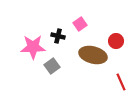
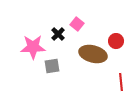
pink square: moved 3 px left; rotated 16 degrees counterclockwise
black cross: moved 2 px up; rotated 32 degrees clockwise
brown ellipse: moved 1 px up
gray square: rotated 28 degrees clockwise
red line: rotated 18 degrees clockwise
